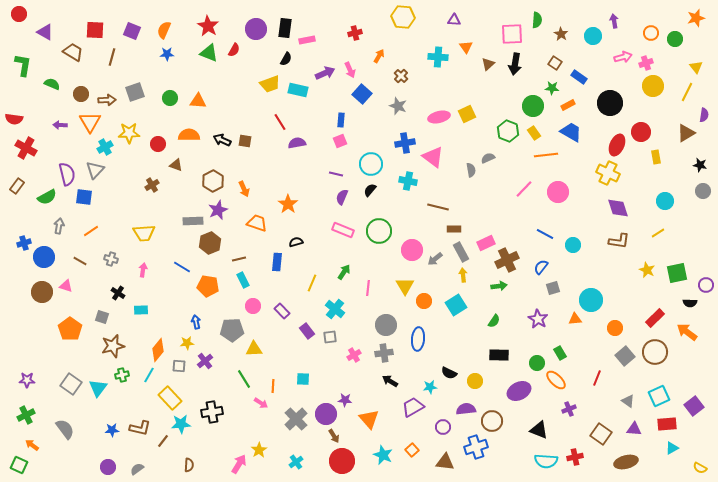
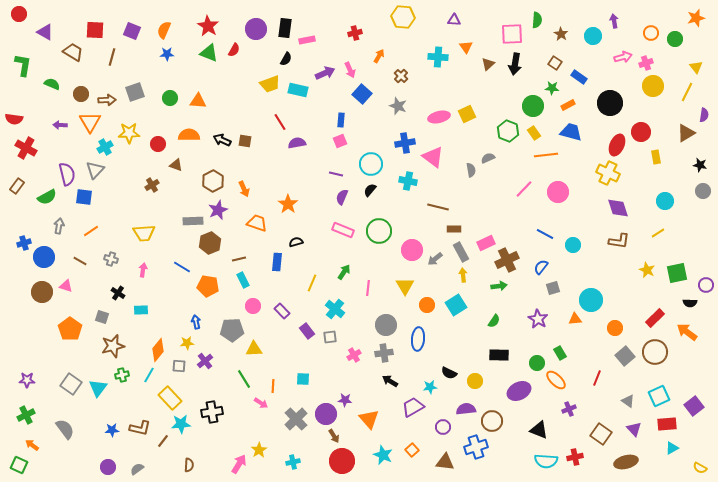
blue trapezoid at (571, 132): rotated 15 degrees counterclockwise
orange circle at (424, 301): moved 3 px right, 4 px down
purple triangle at (634, 429): rotated 42 degrees clockwise
cyan cross at (296, 462): moved 3 px left; rotated 24 degrees clockwise
